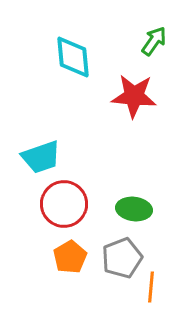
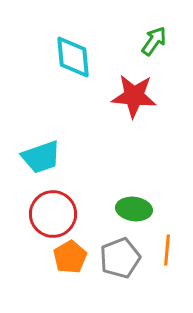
red circle: moved 11 px left, 10 px down
gray pentagon: moved 2 px left
orange line: moved 16 px right, 37 px up
